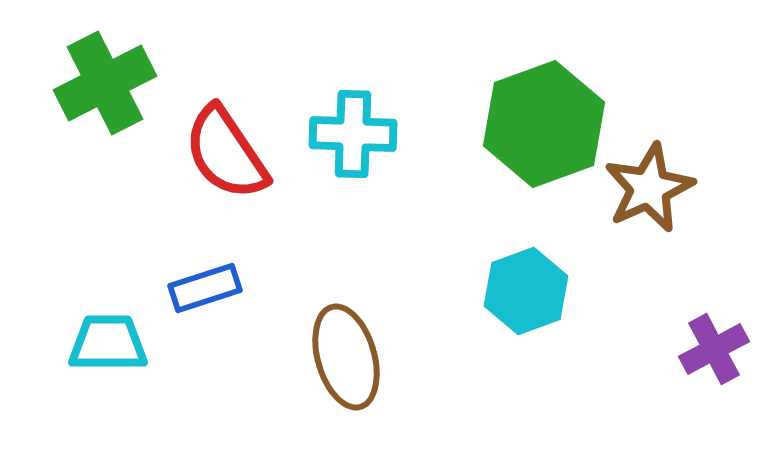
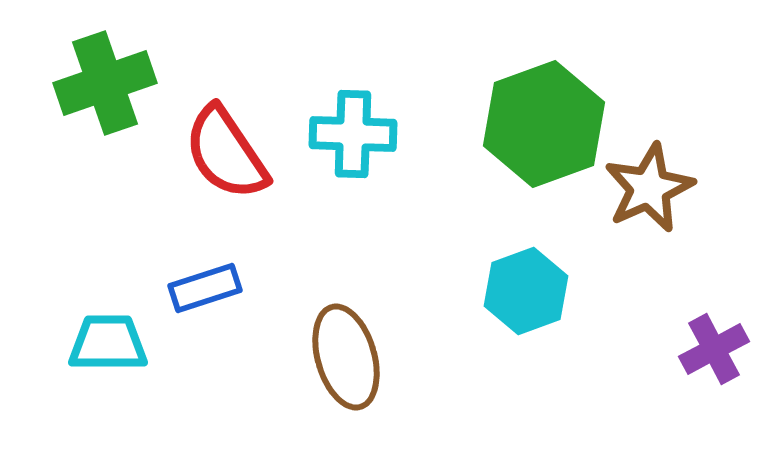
green cross: rotated 8 degrees clockwise
